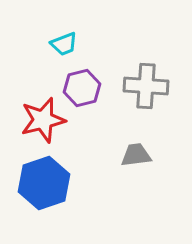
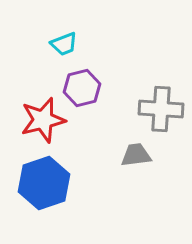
gray cross: moved 15 px right, 23 px down
